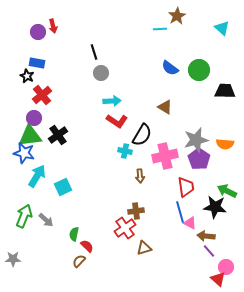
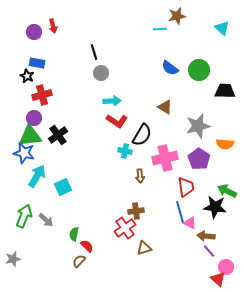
brown star at (177, 16): rotated 18 degrees clockwise
purple circle at (38, 32): moved 4 px left
red cross at (42, 95): rotated 24 degrees clockwise
gray star at (196, 140): moved 2 px right, 14 px up
pink cross at (165, 156): moved 2 px down
gray star at (13, 259): rotated 14 degrees counterclockwise
